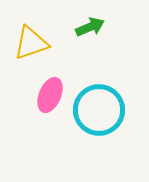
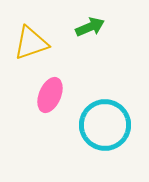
cyan circle: moved 6 px right, 15 px down
